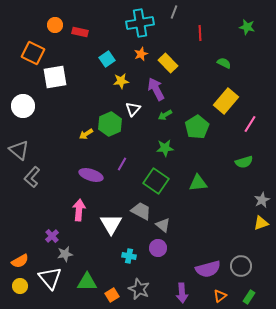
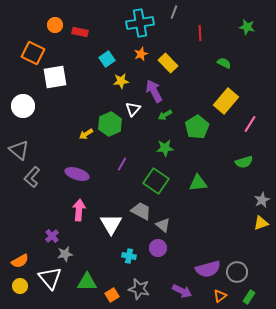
purple arrow at (156, 89): moved 2 px left, 2 px down
purple ellipse at (91, 175): moved 14 px left, 1 px up
gray circle at (241, 266): moved 4 px left, 6 px down
gray star at (139, 289): rotated 10 degrees counterclockwise
purple arrow at (182, 293): moved 2 px up; rotated 60 degrees counterclockwise
